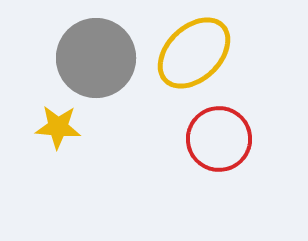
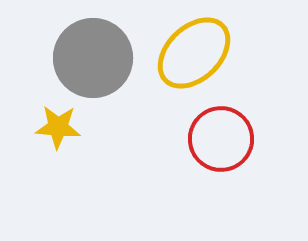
gray circle: moved 3 px left
red circle: moved 2 px right
